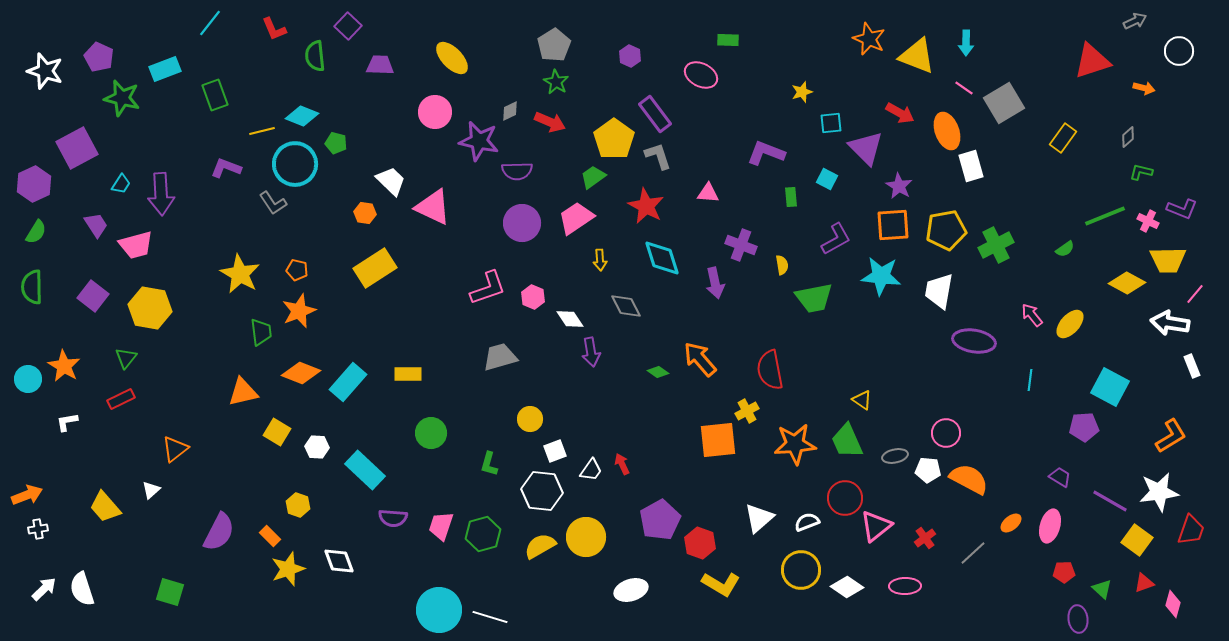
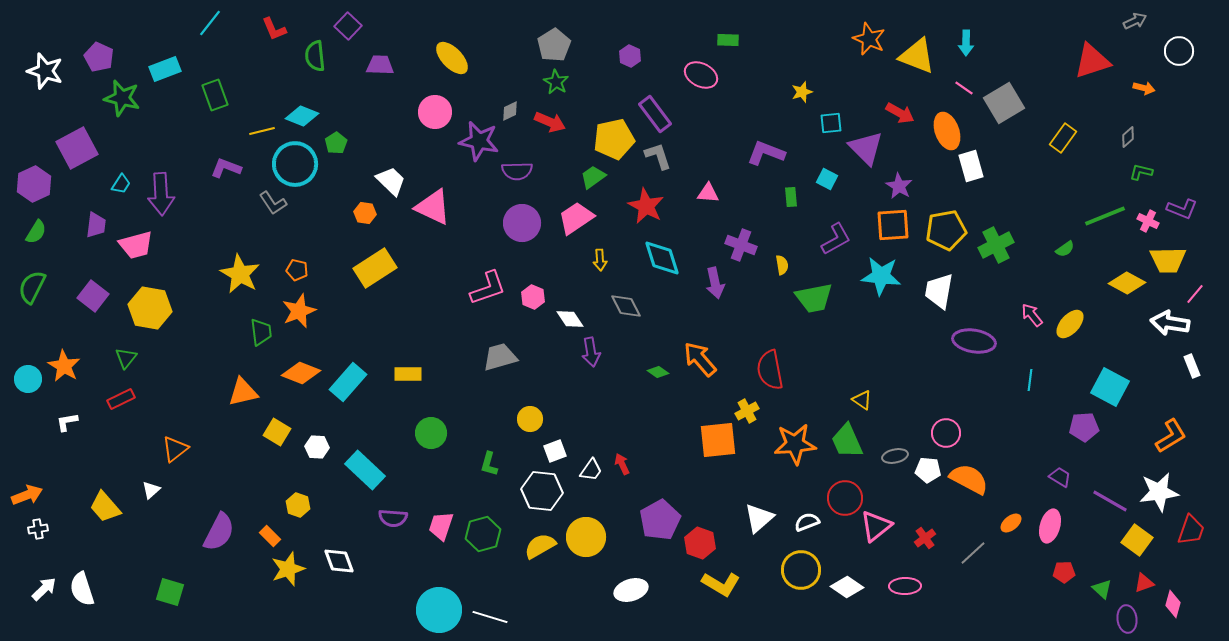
yellow pentagon at (614, 139): rotated 24 degrees clockwise
green pentagon at (336, 143): rotated 25 degrees clockwise
purple trapezoid at (96, 225): rotated 40 degrees clockwise
green semicircle at (32, 287): rotated 28 degrees clockwise
purple ellipse at (1078, 619): moved 49 px right
